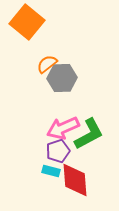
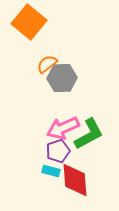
orange square: moved 2 px right
